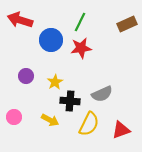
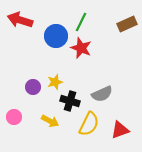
green line: moved 1 px right
blue circle: moved 5 px right, 4 px up
red star: rotated 30 degrees clockwise
purple circle: moved 7 px right, 11 px down
yellow star: rotated 14 degrees clockwise
black cross: rotated 12 degrees clockwise
yellow arrow: moved 1 px down
red triangle: moved 1 px left
